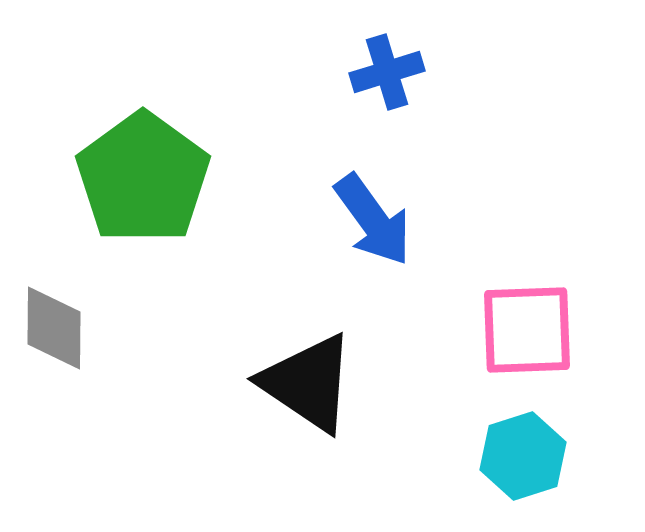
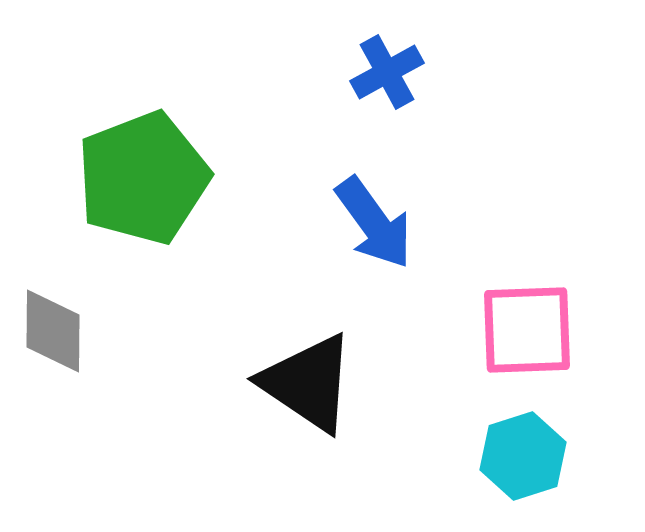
blue cross: rotated 12 degrees counterclockwise
green pentagon: rotated 15 degrees clockwise
blue arrow: moved 1 px right, 3 px down
gray diamond: moved 1 px left, 3 px down
